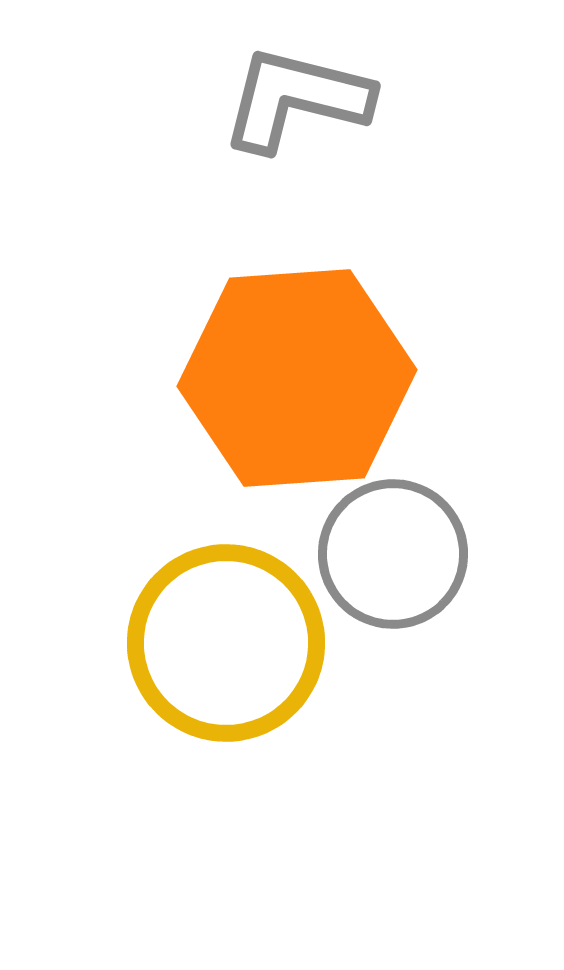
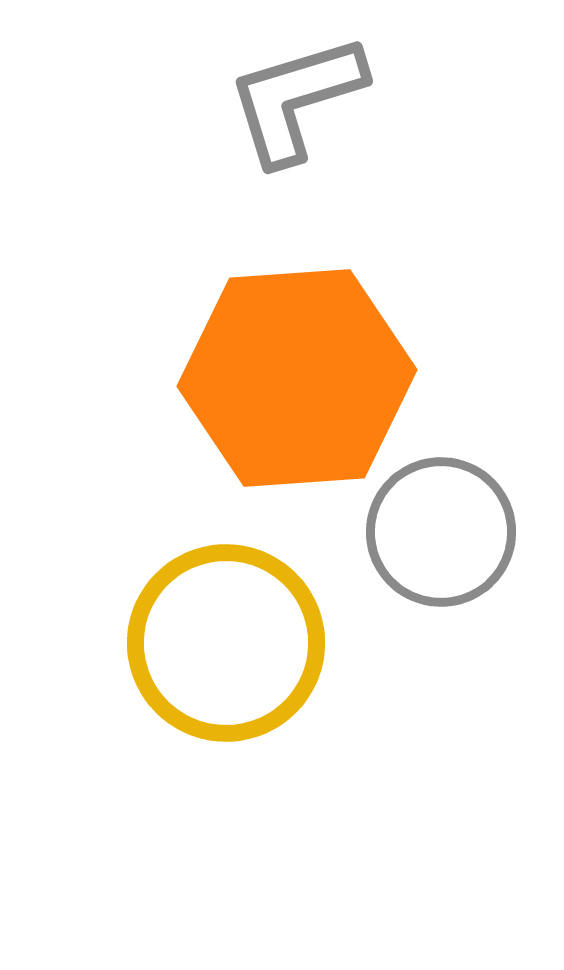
gray L-shape: rotated 31 degrees counterclockwise
gray circle: moved 48 px right, 22 px up
